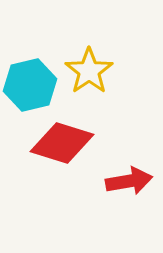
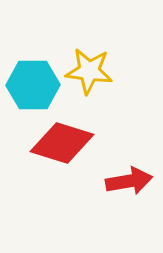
yellow star: rotated 30 degrees counterclockwise
cyan hexagon: moved 3 px right; rotated 12 degrees clockwise
